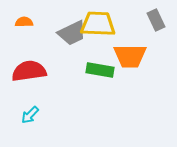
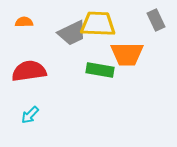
orange trapezoid: moved 3 px left, 2 px up
